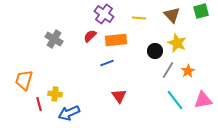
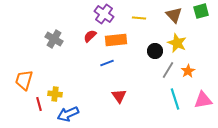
brown triangle: moved 2 px right
cyan line: moved 1 px up; rotated 20 degrees clockwise
blue arrow: moved 1 px left, 1 px down
